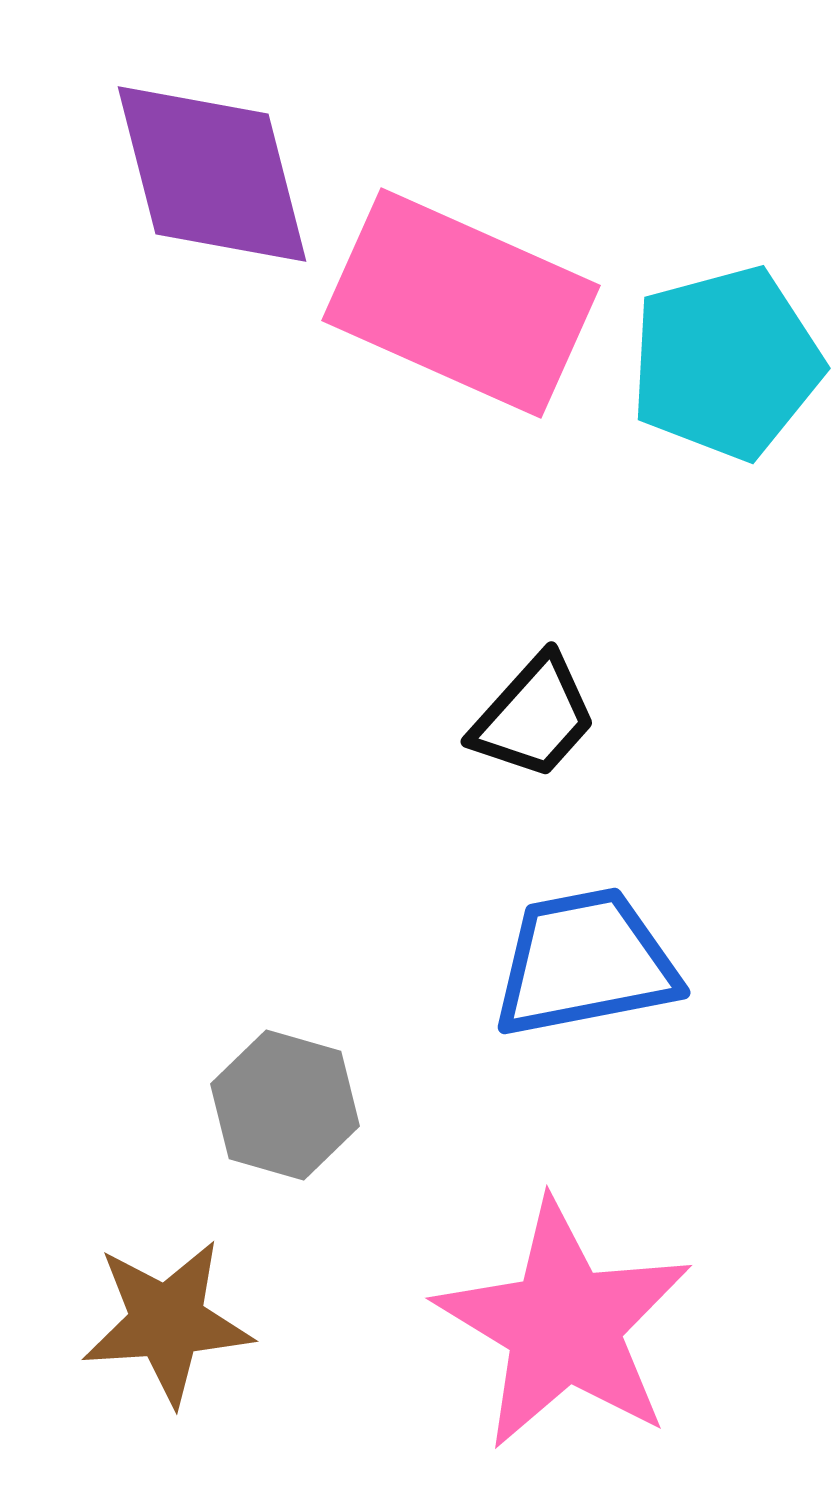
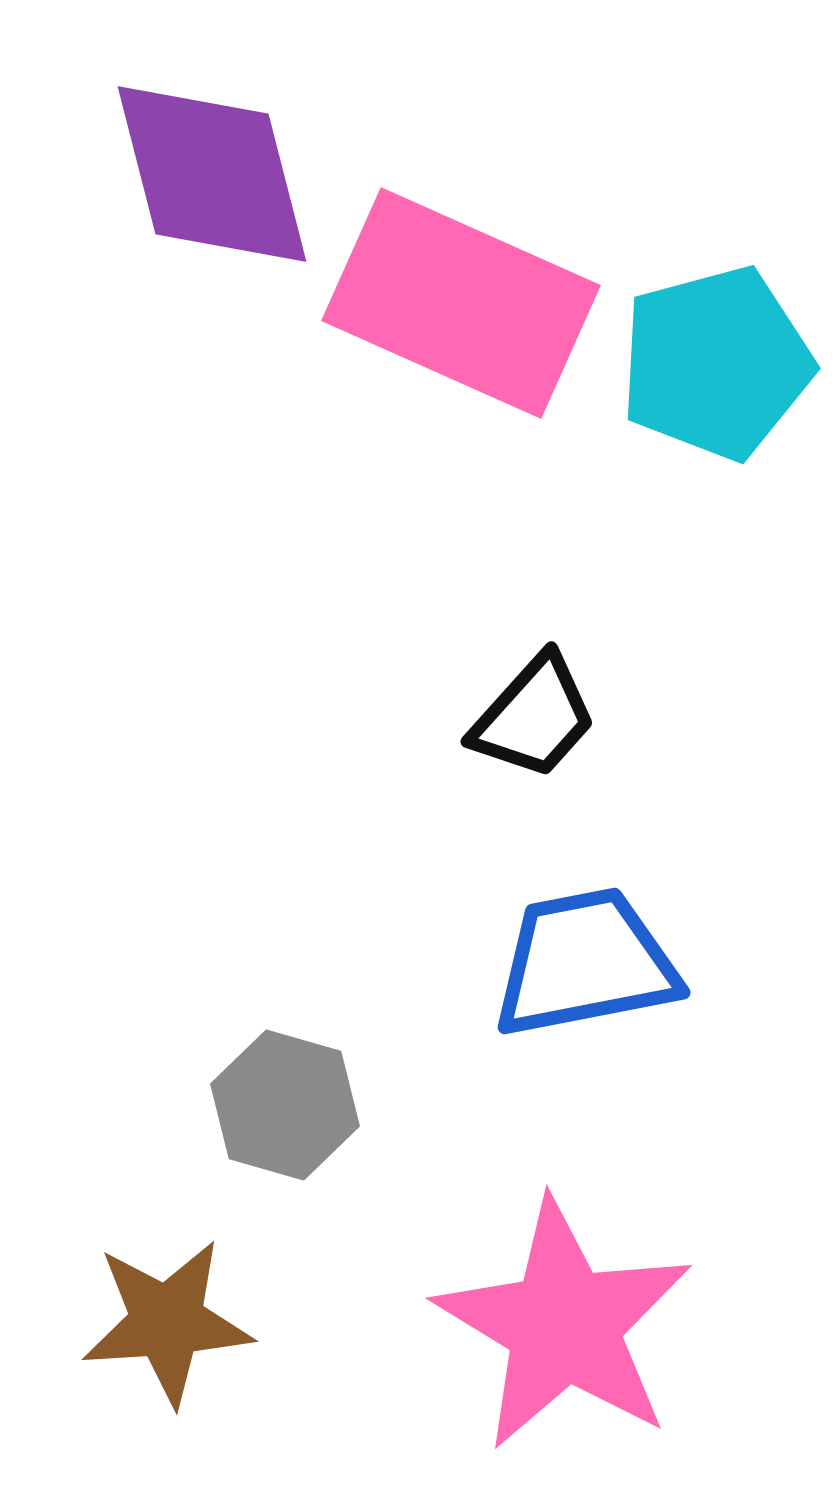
cyan pentagon: moved 10 px left
